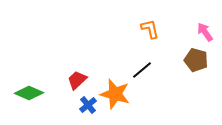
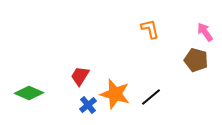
black line: moved 9 px right, 27 px down
red trapezoid: moved 3 px right, 4 px up; rotated 15 degrees counterclockwise
